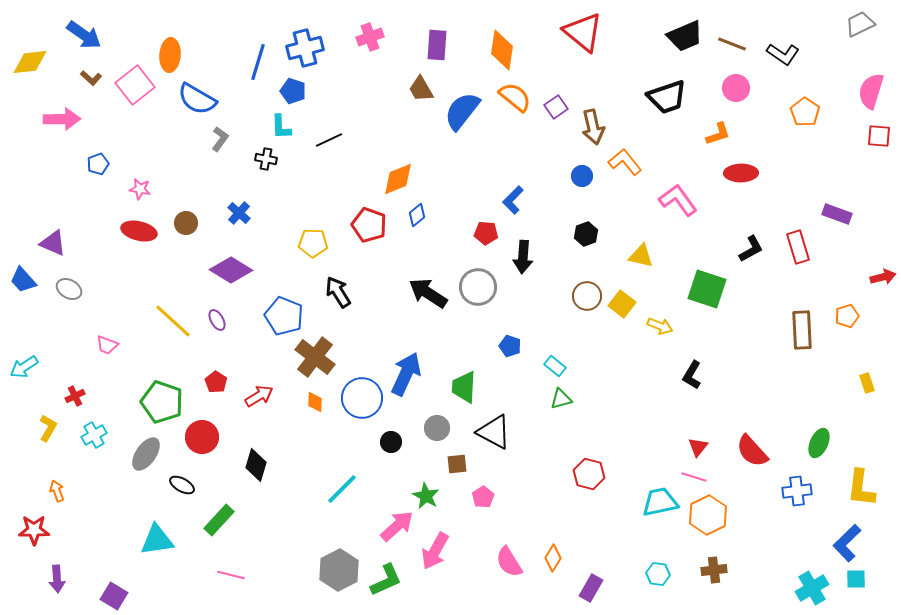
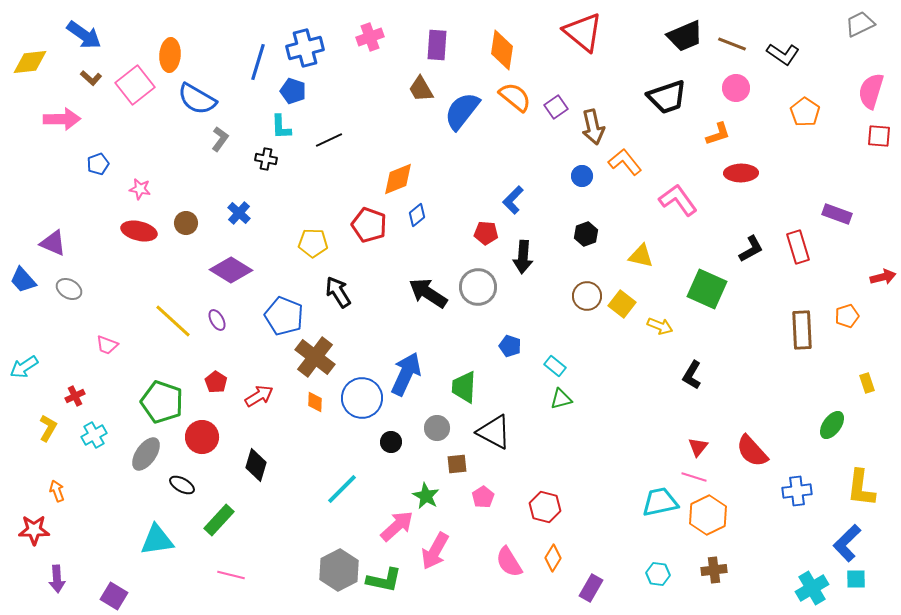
green square at (707, 289): rotated 6 degrees clockwise
green ellipse at (819, 443): moved 13 px right, 18 px up; rotated 12 degrees clockwise
red hexagon at (589, 474): moved 44 px left, 33 px down
green L-shape at (386, 580): moved 2 px left; rotated 36 degrees clockwise
